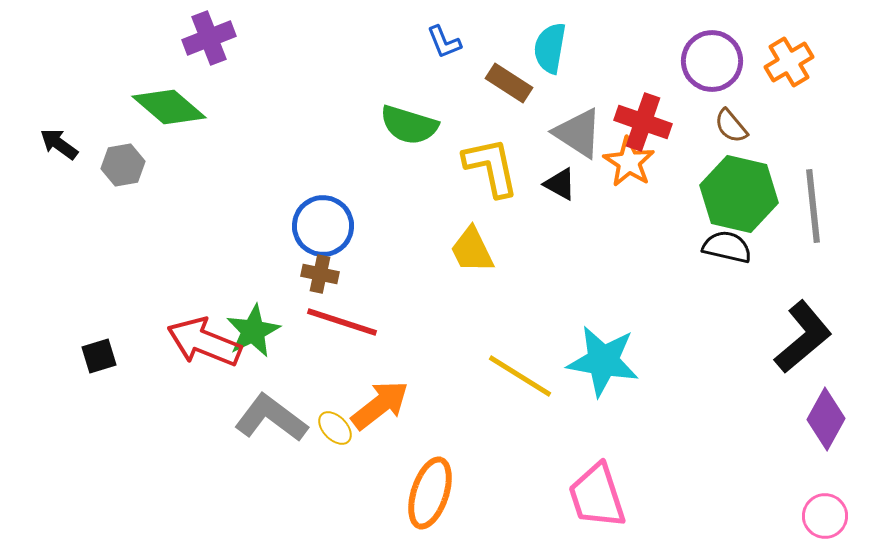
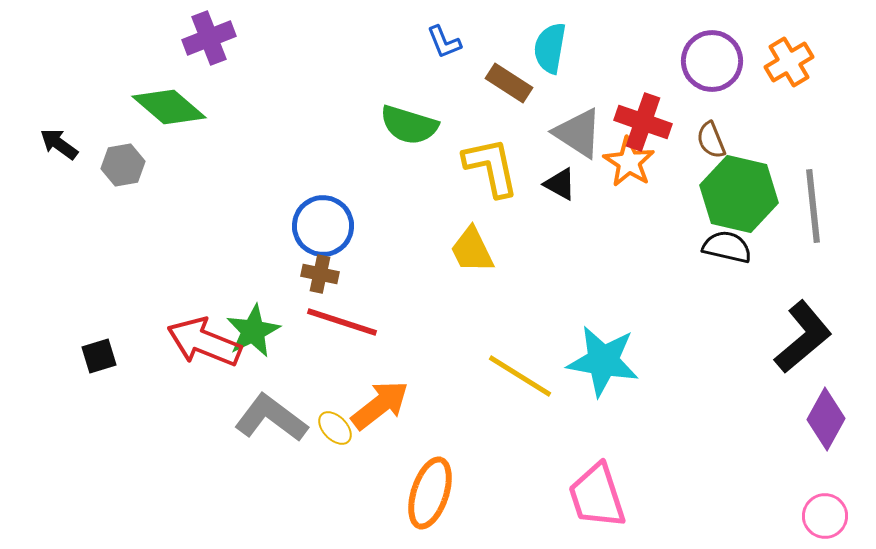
brown semicircle: moved 20 px left, 14 px down; rotated 18 degrees clockwise
